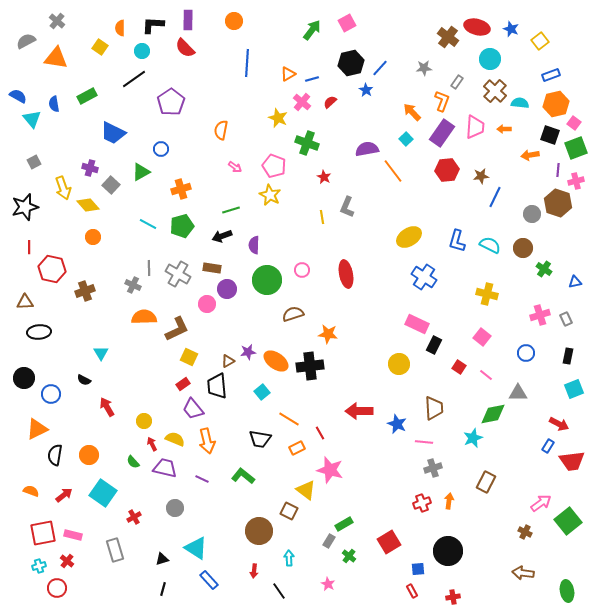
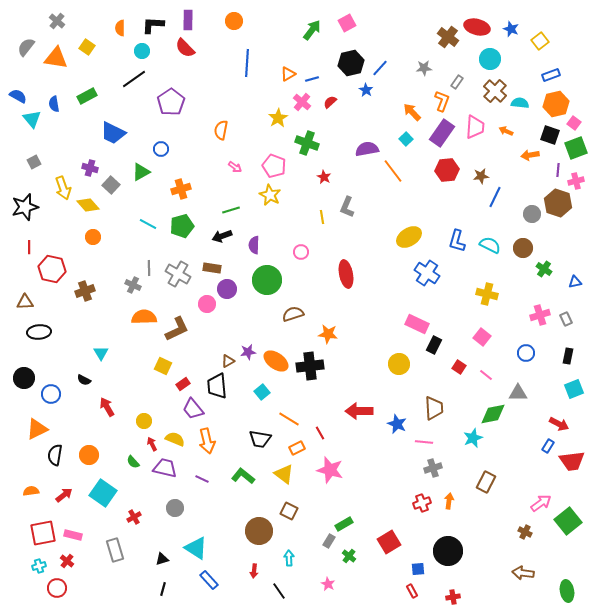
gray semicircle at (26, 41): moved 6 px down; rotated 24 degrees counterclockwise
yellow square at (100, 47): moved 13 px left
yellow star at (278, 118): rotated 18 degrees clockwise
orange arrow at (504, 129): moved 2 px right, 2 px down; rotated 24 degrees clockwise
pink circle at (302, 270): moved 1 px left, 18 px up
blue cross at (424, 277): moved 3 px right, 4 px up
yellow square at (189, 357): moved 26 px left, 9 px down
yellow triangle at (306, 490): moved 22 px left, 16 px up
orange semicircle at (31, 491): rotated 28 degrees counterclockwise
